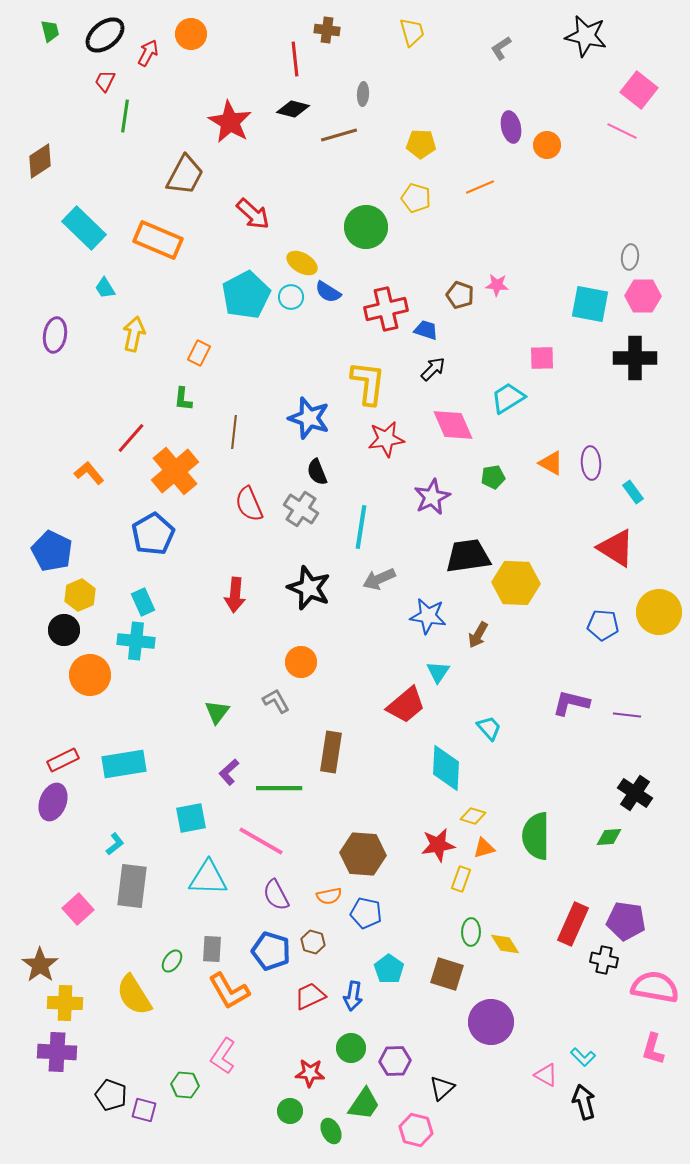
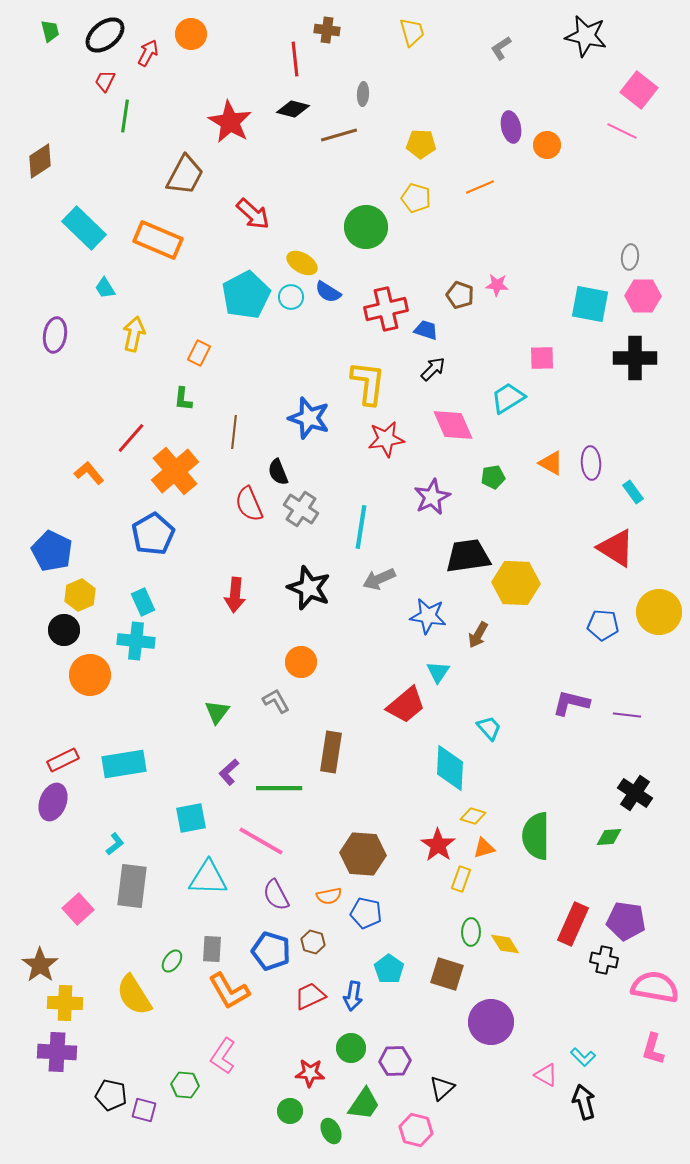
black semicircle at (317, 472): moved 39 px left
cyan diamond at (446, 768): moved 4 px right
red star at (438, 845): rotated 28 degrees counterclockwise
black pentagon at (111, 1095): rotated 8 degrees counterclockwise
